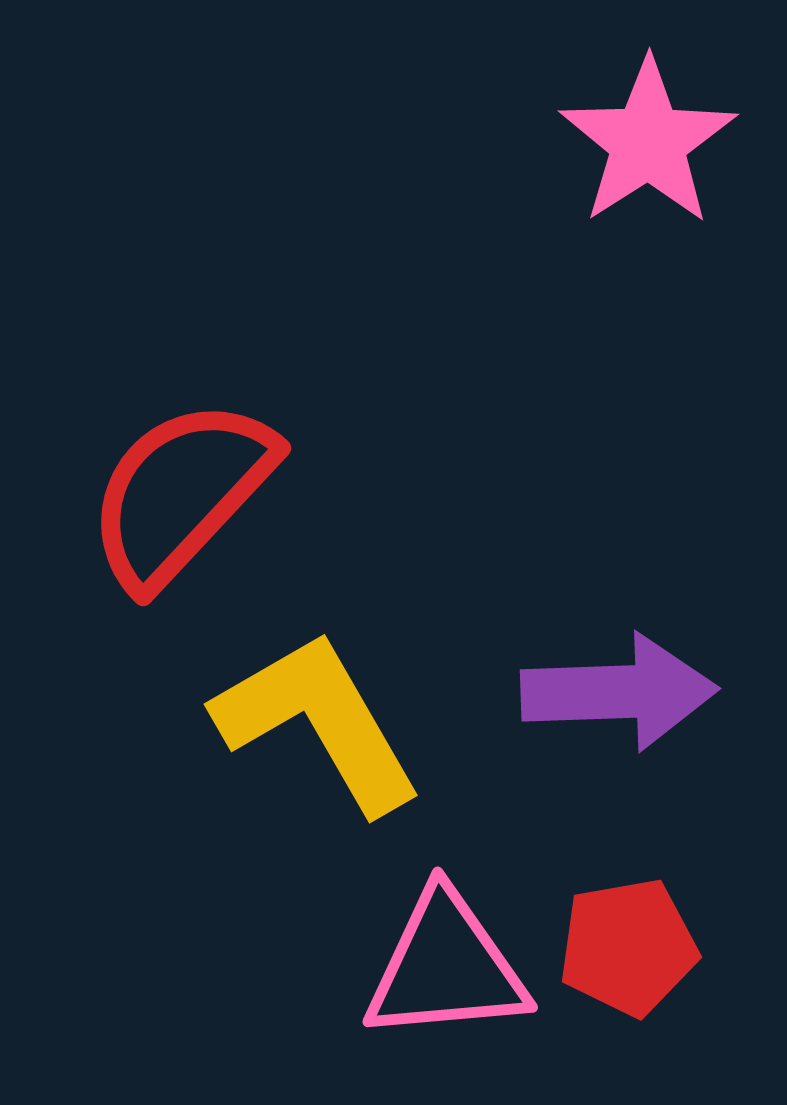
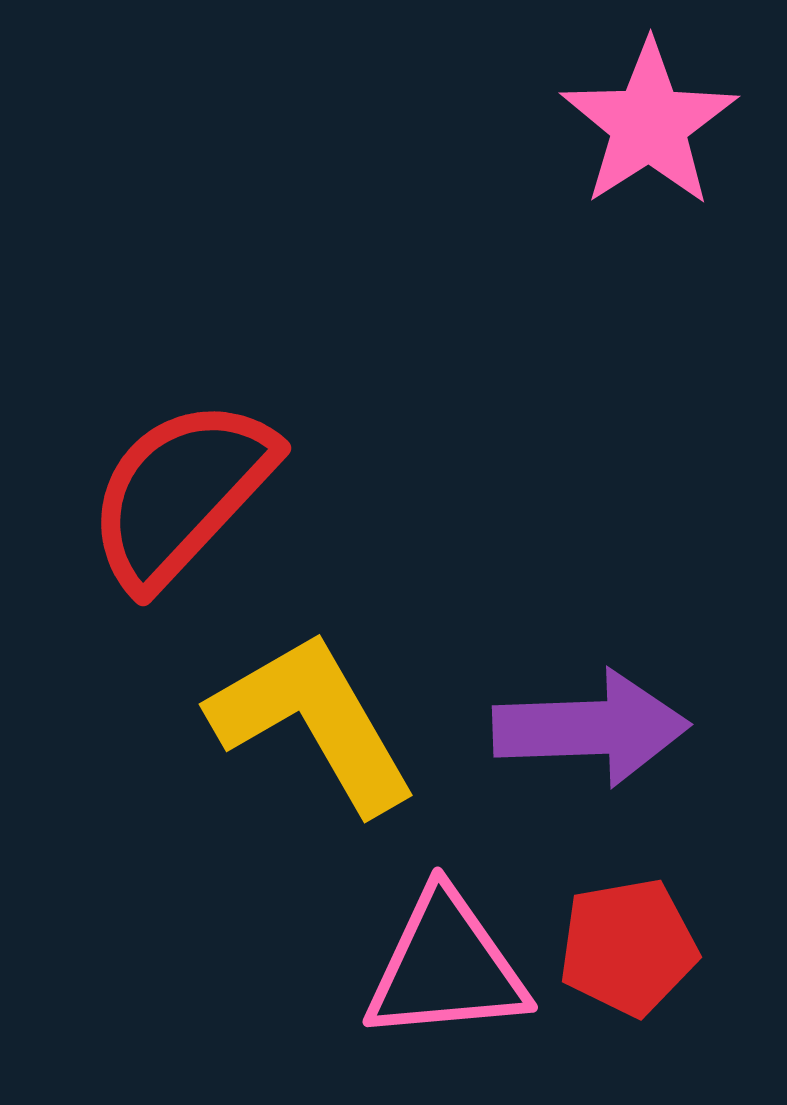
pink star: moved 1 px right, 18 px up
purple arrow: moved 28 px left, 36 px down
yellow L-shape: moved 5 px left
